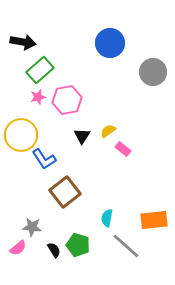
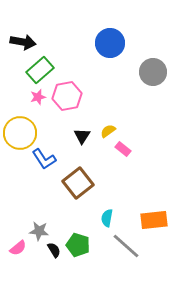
pink hexagon: moved 4 px up
yellow circle: moved 1 px left, 2 px up
brown square: moved 13 px right, 9 px up
gray star: moved 7 px right, 4 px down
